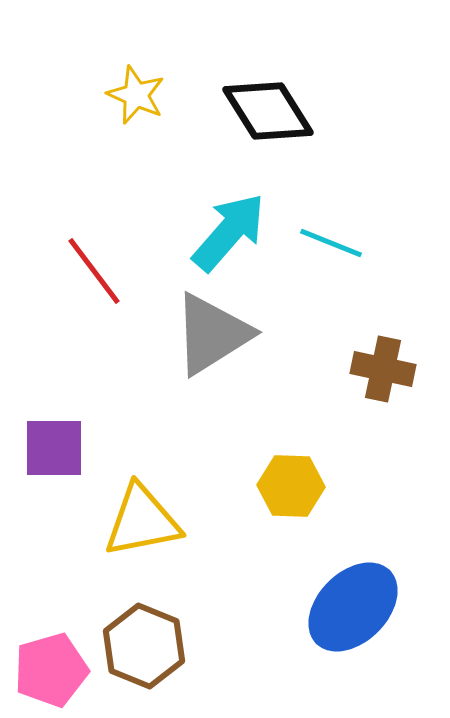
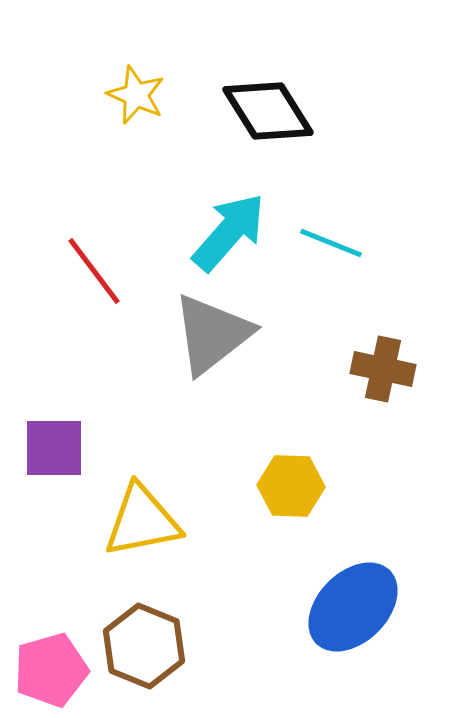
gray triangle: rotated 6 degrees counterclockwise
